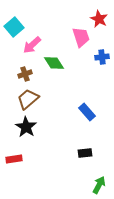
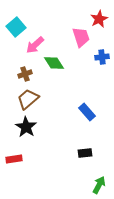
red star: rotated 18 degrees clockwise
cyan square: moved 2 px right
pink arrow: moved 3 px right
